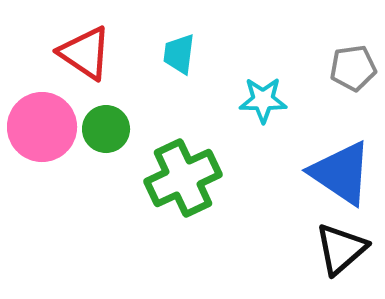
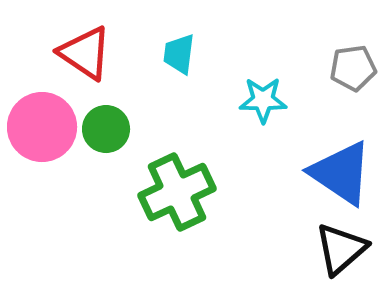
green cross: moved 6 px left, 14 px down
